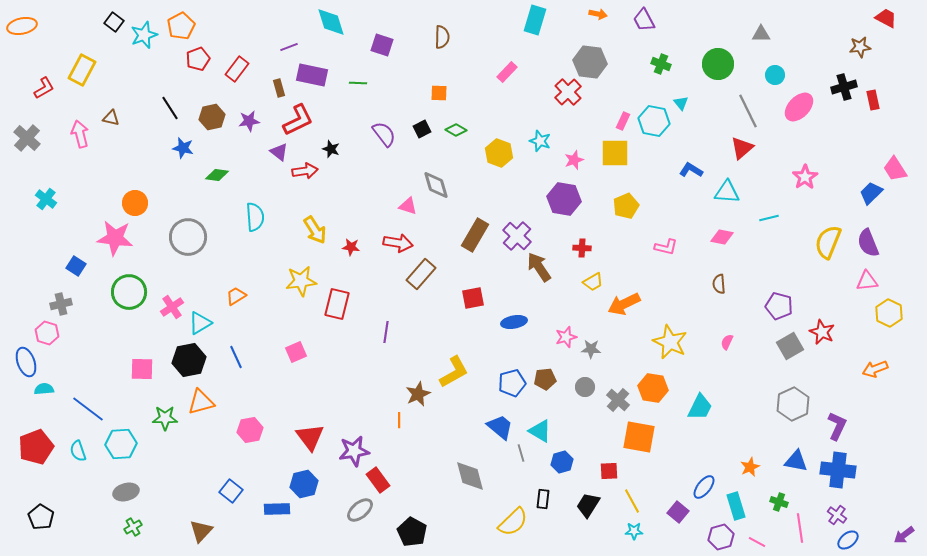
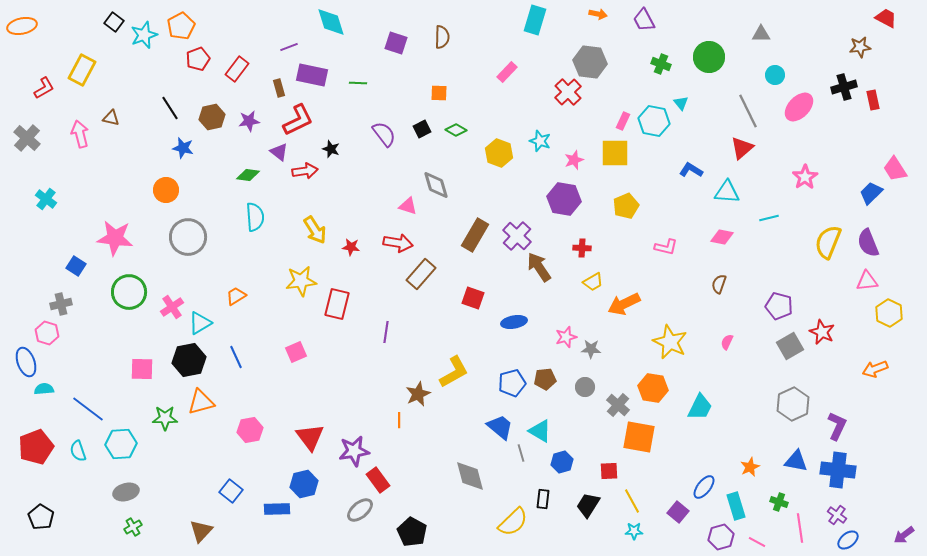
purple square at (382, 45): moved 14 px right, 2 px up
green circle at (718, 64): moved 9 px left, 7 px up
green diamond at (217, 175): moved 31 px right
orange circle at (135, 203): moved 31 px right, 13 px up
brown semicircle at (719, 284): rotated 24 degrees clockwise
red square at (473, 298): rotated 30 degrees clockwise
gray cross at (618, 400): moved 5 px down
